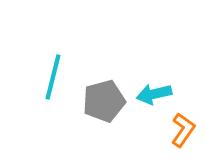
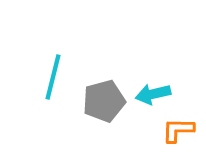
cyan arrow: moved 1 px left
orange L-shape: moved 5 px left; rotated 124 degrees counterclockwise
